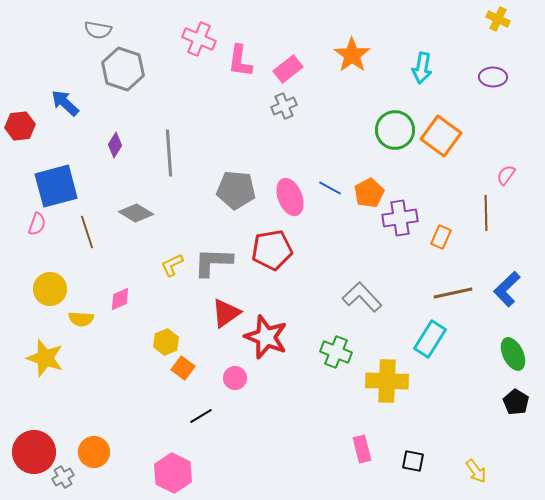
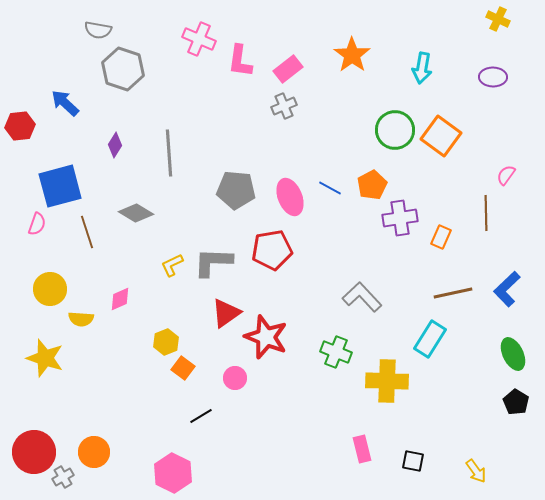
blue square at (56, 186): moved 4 px right
orange pentagon at (369, 193): moved 3 px right, 8 px up
